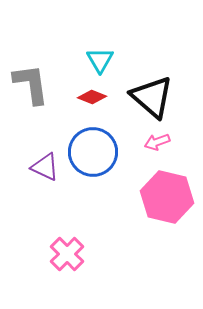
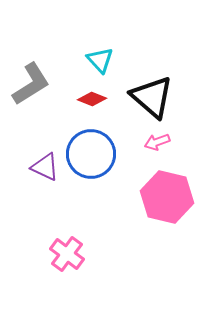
cyan triangle: rotated 12 degrees counterclockwise
gray L-shape: rotated 66 degrees clockwise
red diamond: moved 2 px down
blue circle: moved 2 px left, 2 px down
pink cross: rotated 8 degrees counterclockwise
